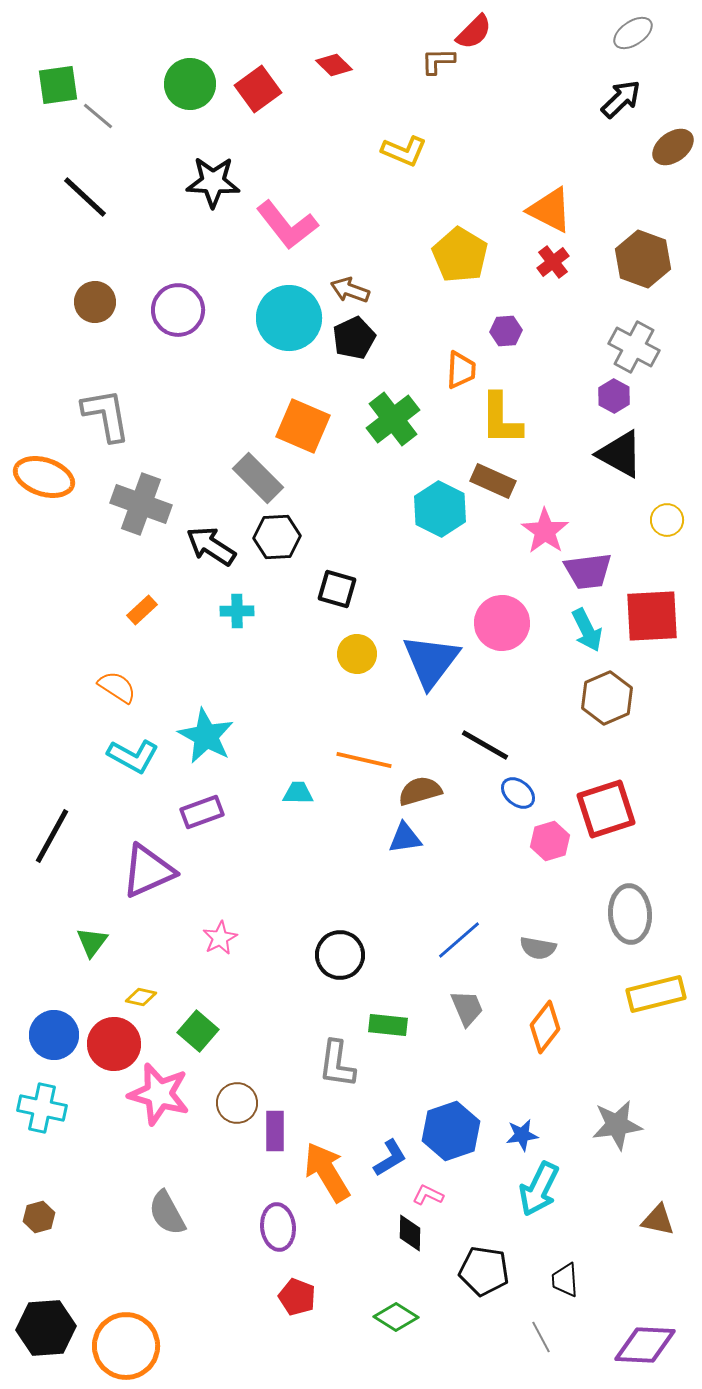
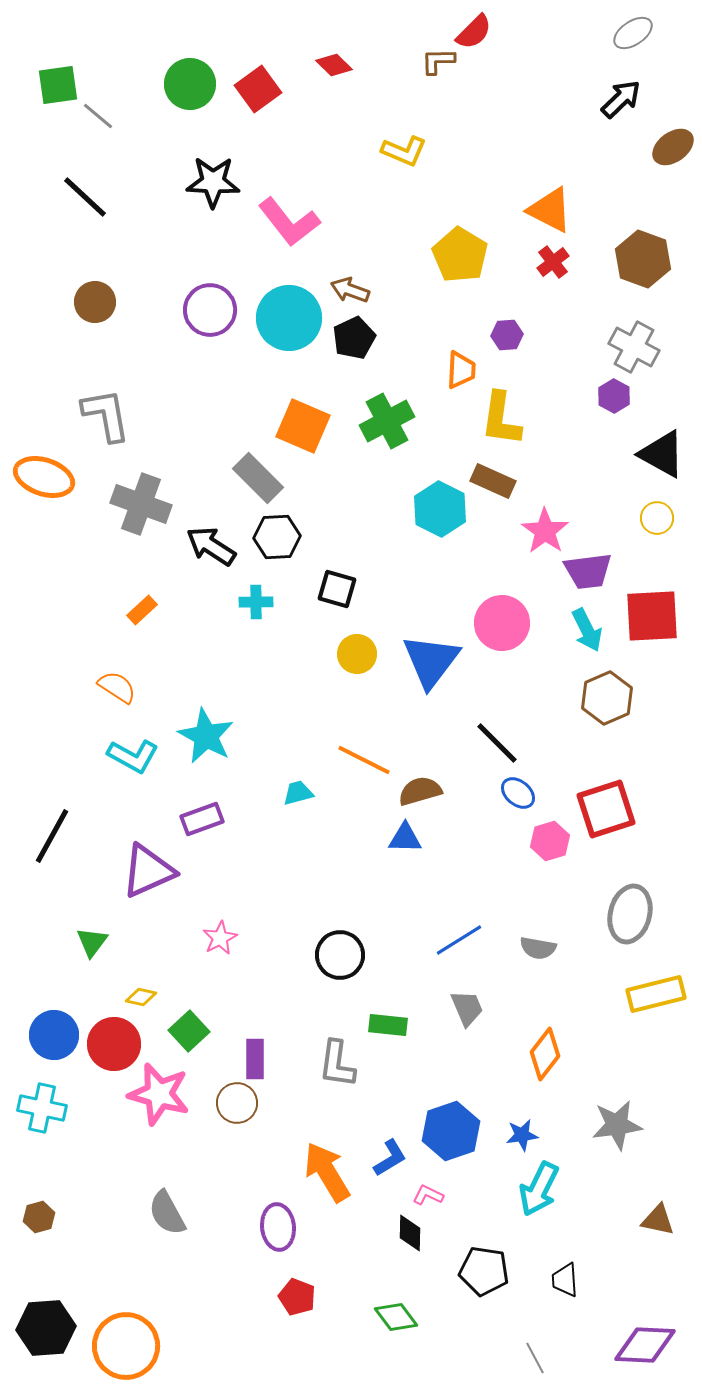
pink L-shape at (287, 225): moved 2 px right, 3 px up
purple circle at (178, 310): moved 32 px right
purple hexagon at (506, 331): moved 1 px right, 4 px down
green cross at (393, 419): moved 6 px left, 2 px down; rotated 10 degrees clockwise
yellow L-shape at (501, 419): rotated 8 degrees clockwise
black triangle at (620, 454): moved 42 px right
yellow circle at (667, 520): moved 10 px left, 2 px up
cyan cross at (237, 611): moved 19 px right, 9 px up
black line at (485, 745): moved 12 px right, 2 px up; rotated 15 degrees clockwise
orange line at (364, 760): rotated 14 degrees clockwise
cyan trapezoid at (298, 793): rotated 16 degrees counterclockwise
purple rectangle at (202, 812): moved 7 px down
blue triangle at (405, 838): rotated 9 degrees clockwise
gray ellipse at (630, 914): rotated 18 degrees clockwise
blue line at (459, 940): rotated 9 degrees clockwise
orange diamond at (545, 1027): moved 27 px down
green square at (198, 1031): moved 9 px left; rotated 6 degrees clockwise
purple rectangle at (275, 1131): moved 20 px left, 72 px up
green diamond at (396, 1317): rotated 21 degrees clockwise
gray line at (541, 1337): moved 6 px left, 21 px down
